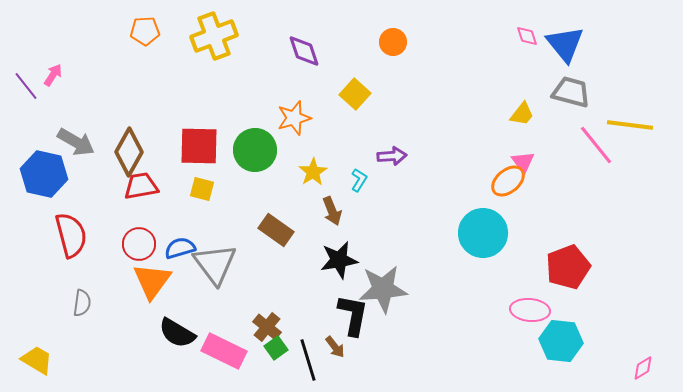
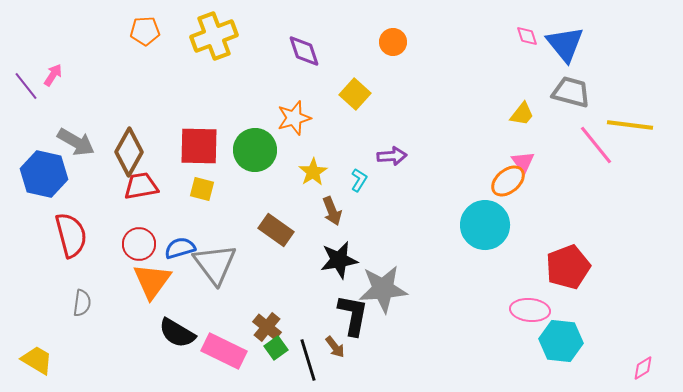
cyan circle at (483, 233): moved 2 px right, 8 px up
